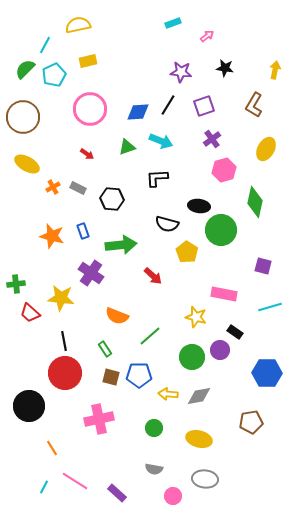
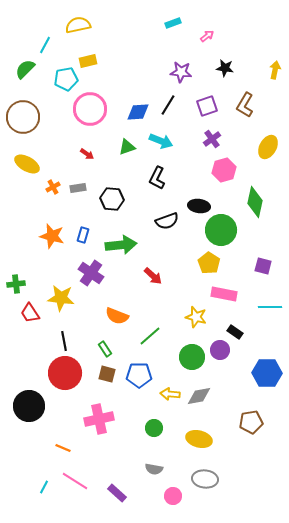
cyan pentagon at (54, 75): moved 12 px right, 4 px down; rotated 15 degrees clockwise
brown L-shape at (254, 105): moved 9 px left
purple square at (204, 106): moved 3 px right
yellow ellipse at (266, 149): moved 2 px right, 2 px up
black L-shape at (157, 178): rotated 60 degrees counterclockwise
gray rectangle at (78, 188): rotated 35 degrees counterclockwise
black semicircle at (167, 224): moved 3 px up; rotated 35 degrees counterclockwise
blue rectangle at (83, 231): moved 4 px down; rotated 35 degrees clockwise
yellow pentagon at (187, 252): moved 22 px right, 11 px down
cyan line at (270, 307): rotated 15 degrees clockwise
red trapezoid at (30, 313): rotated 15 degrees clockwise
brown square at (111, 377): moved 4 px left, 3 px up
yellow arrow at (168, 394): moved 2 px right
orange line at (52, 448): moved 11 px right; rotated 35 degrees counterclockwise
